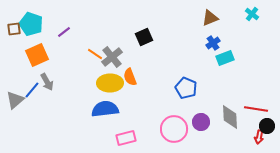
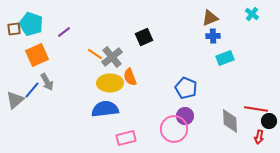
blue cross: moved 7 px up; rotated 32 degrees clockwise
gray diamond: moved 4 px down
purple circle: moved 16 px left, 6 px up
black circle: moved 2 px right, 5 px up
